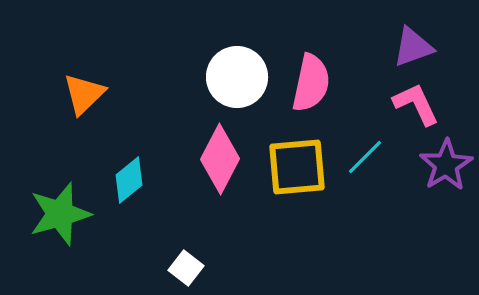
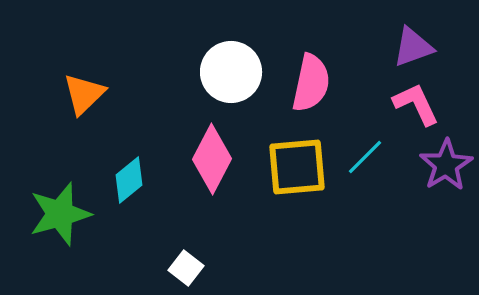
white circle: moved 6 px left, 5 px up
pink diamond: moved 8 px left
